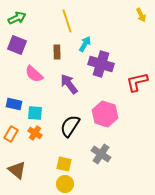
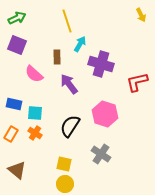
cyan arrow: moved 5 px left
brown rectangle: moved 5 px down
